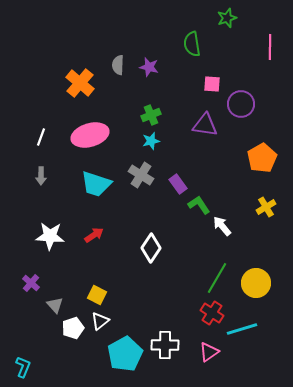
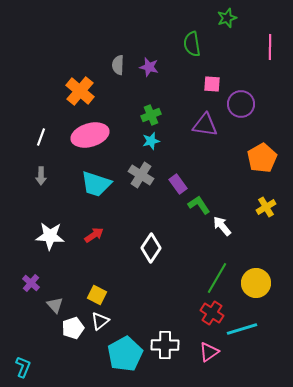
orange cross: moved 8 px down
